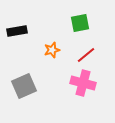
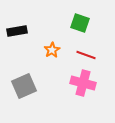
green square: rotated 30 degrees clockwise
orange star: rotated 14 degrees counterclockwise
red line: rotated 60 degrees clockwise
